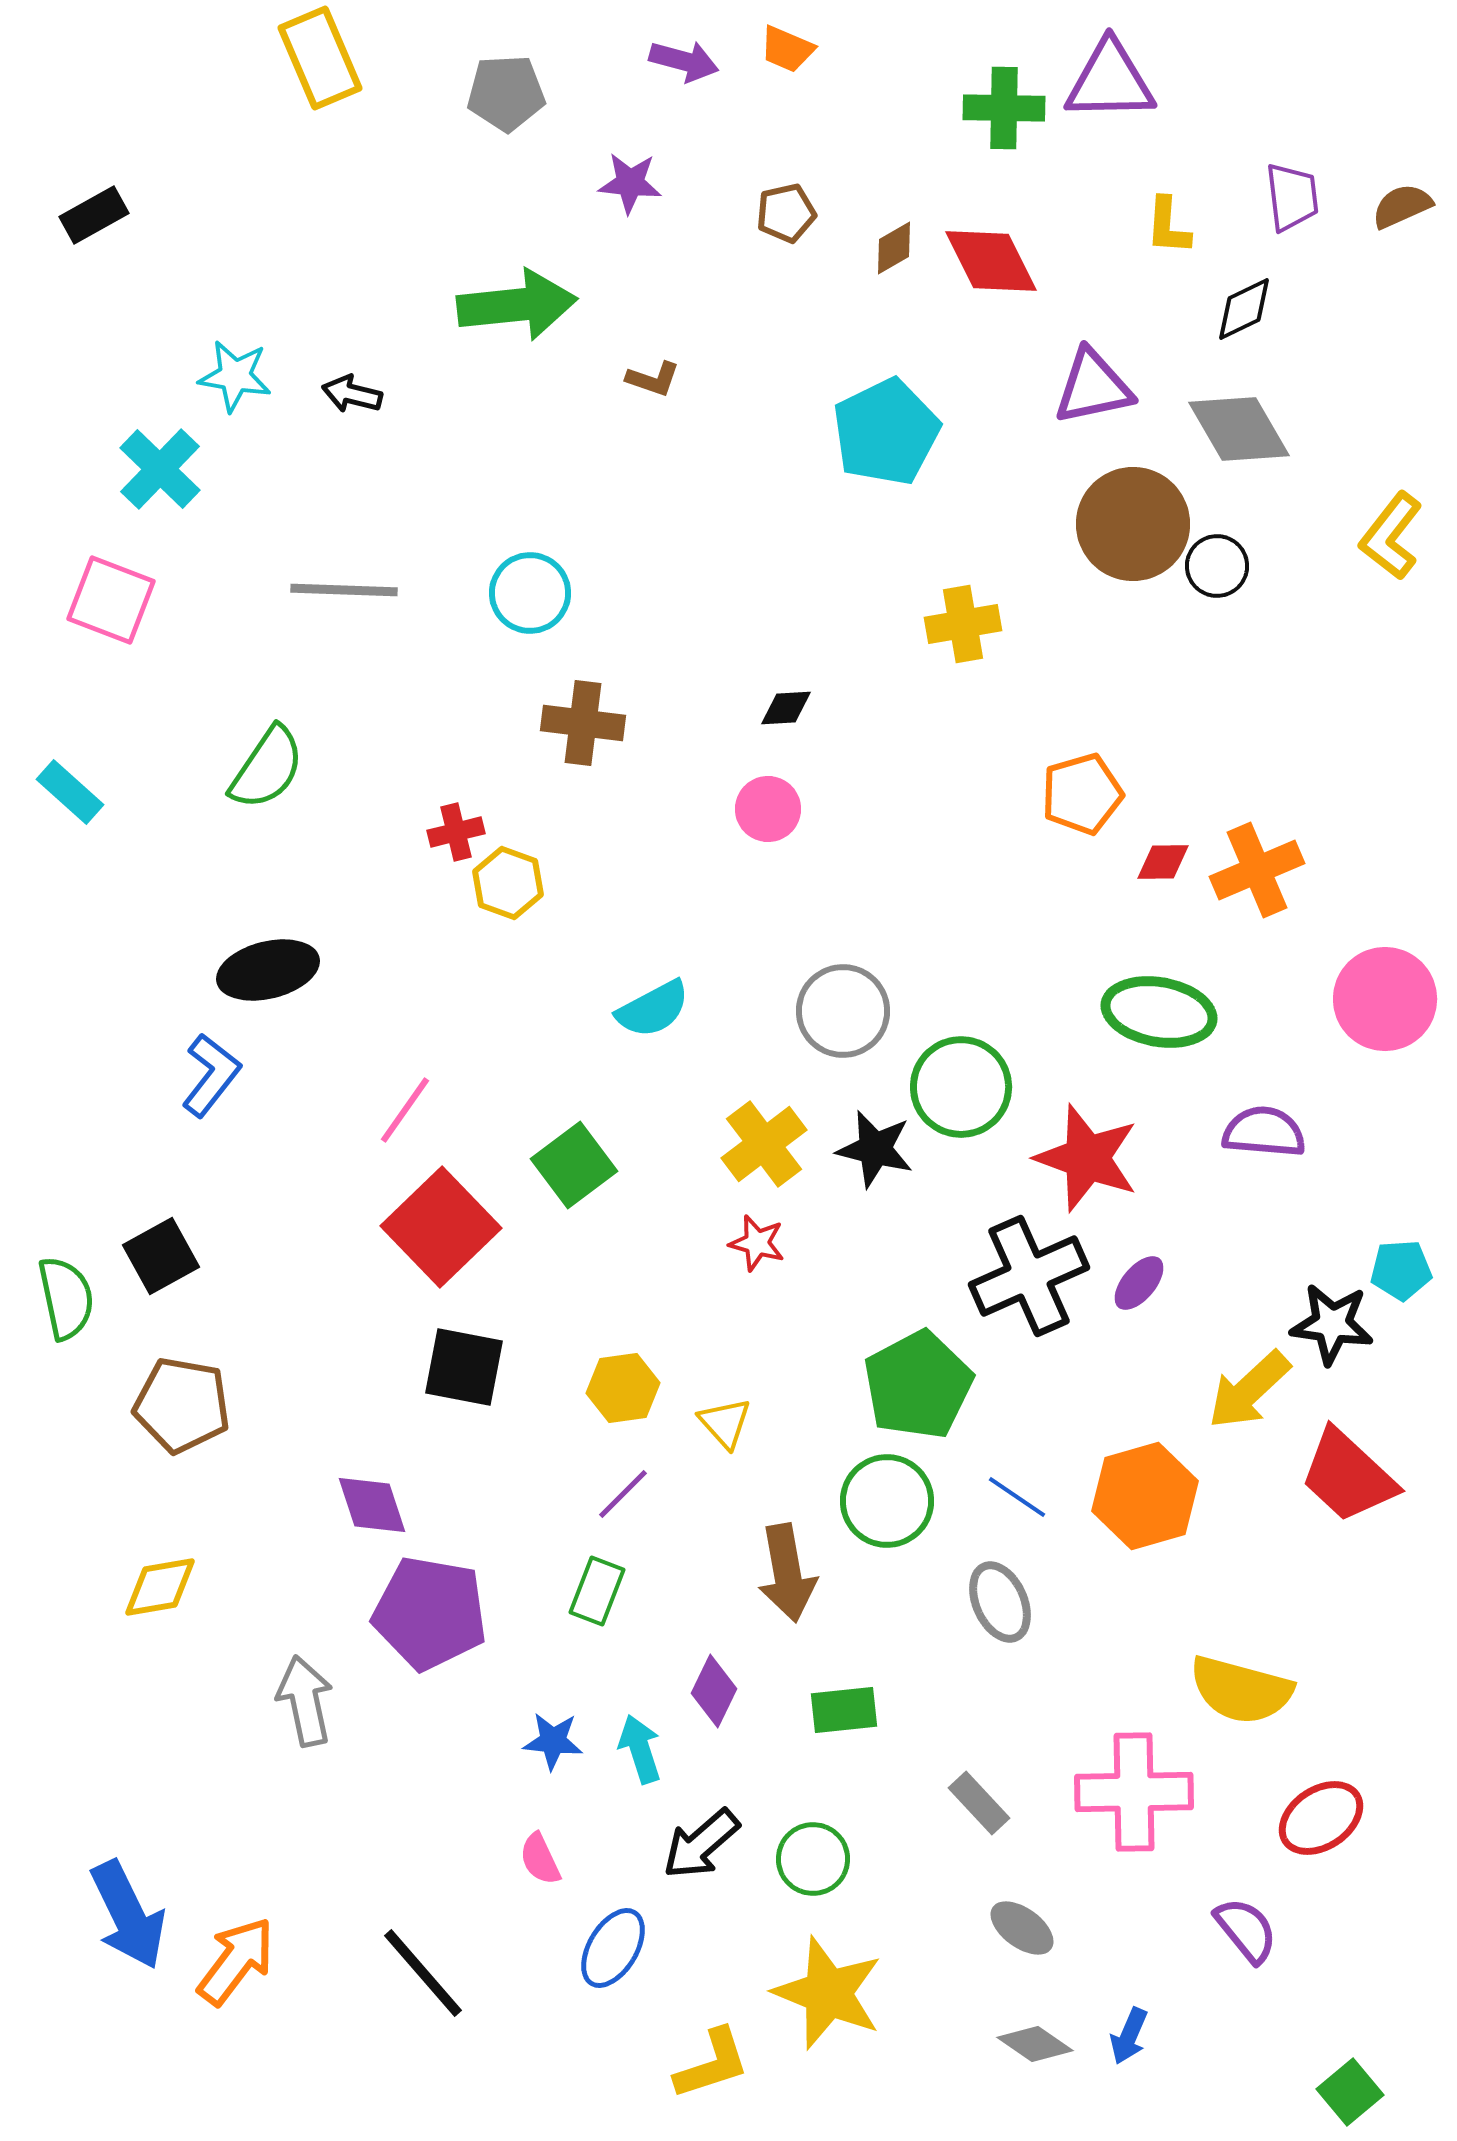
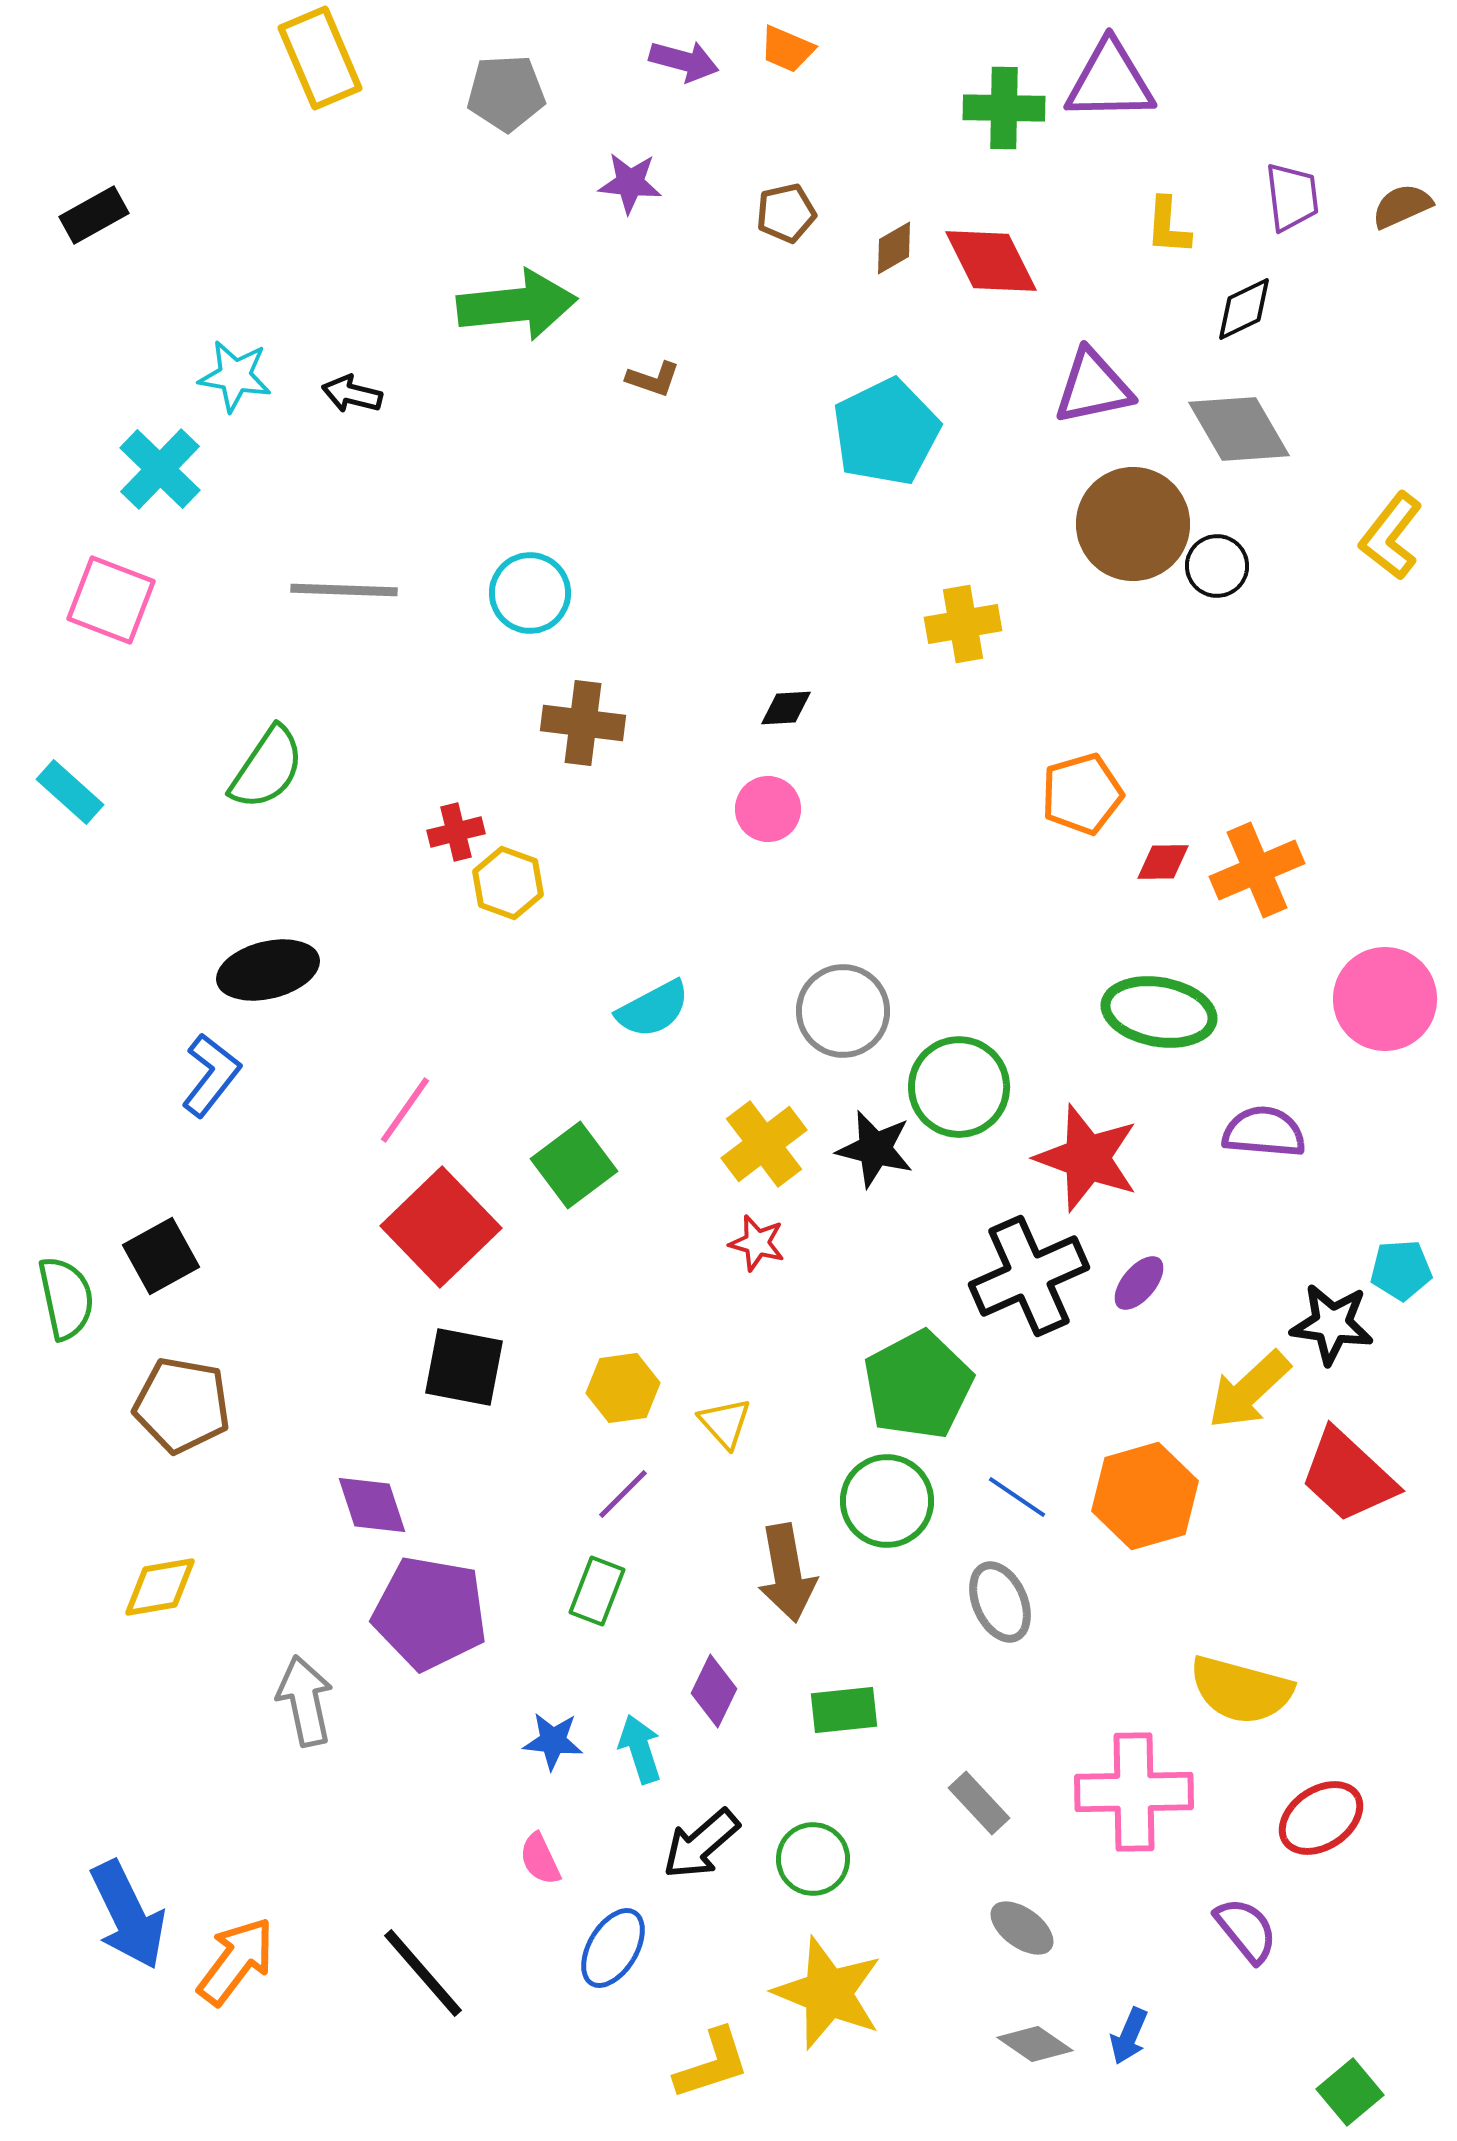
green circle at (961, 1087): moved 2 px left
